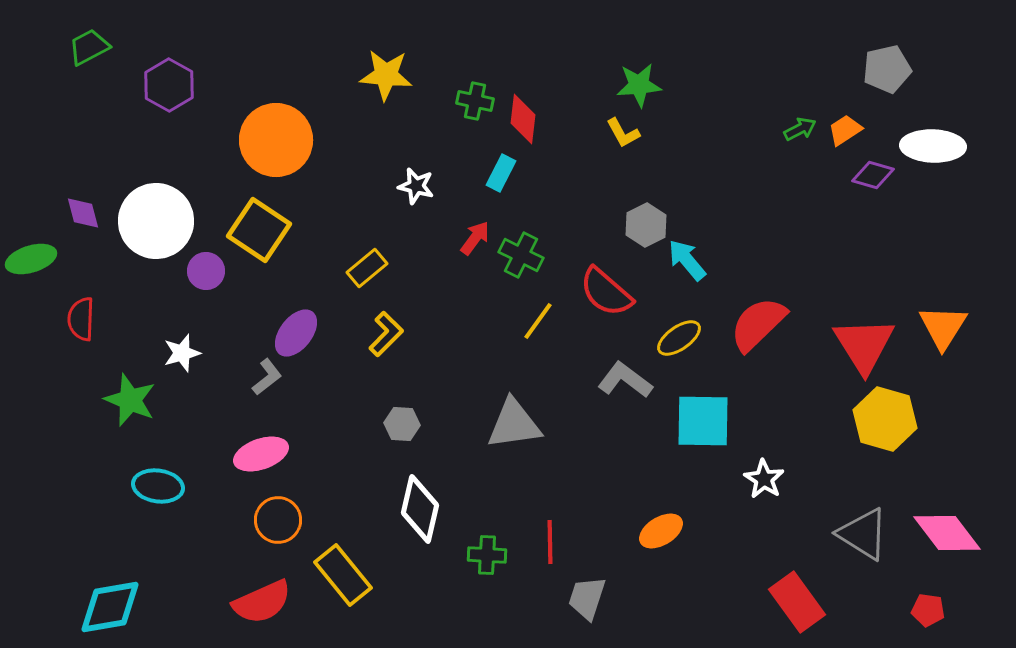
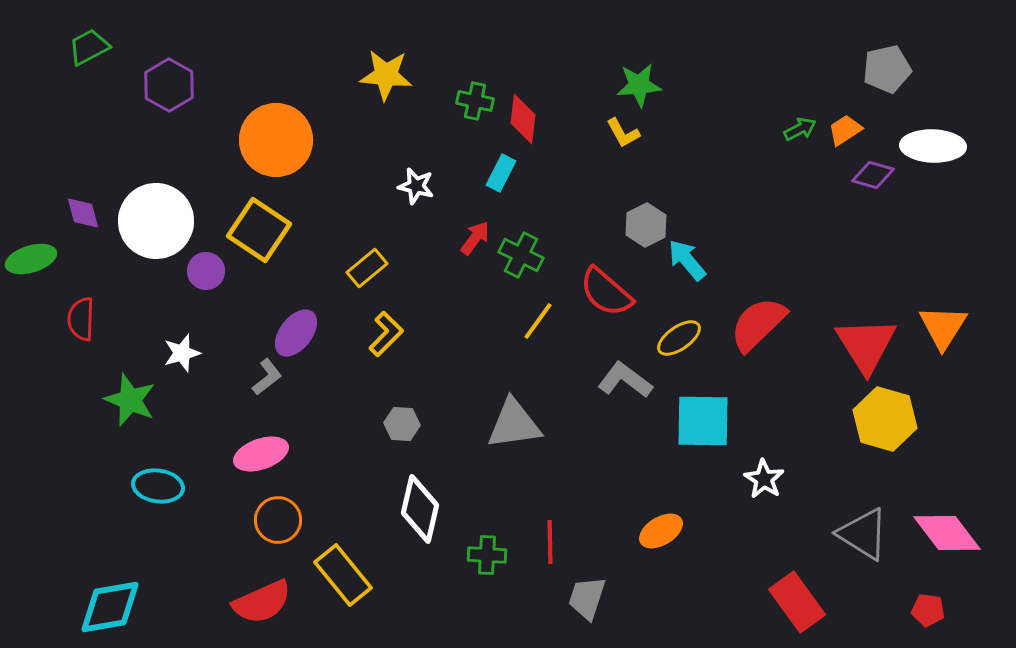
red triangle at (864, 345): moved 2 px right
